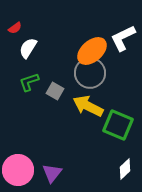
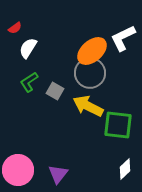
green L-shape: rotated 15 degrees counterclockwise
green square: rotated 16 degrees counterclockwise
purple triangle: moved 6 px right, 1 px down
